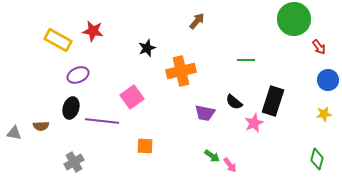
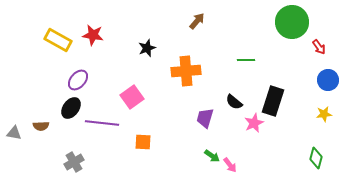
green circle: moved 2 px left, 3 px down
red star: moved 4 px down
orange cross: moved 5 px right; rotated 8 degrees clockwise
purple ellipse: moved 5 px down; rotated 25 degrees counterclockwise
black ellipse: rotated 20 degrees clockwise
purple trapezoid: moved 5 px down; rotated 95 degrees clockwise
purple line: moved 2 px down
orange square: moved 2 px left, 4 px up
green diamond: moved 1 px left, 1 px up
